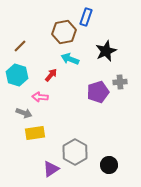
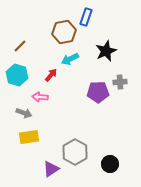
cyan arrow: rotated 48 degrees counterclockwise
purple pentagon: rotated 15 degrees clockwise
yellow rectangle: moved 6 px left, 4 px down
black circle: moved 1 px right, 1 px up
